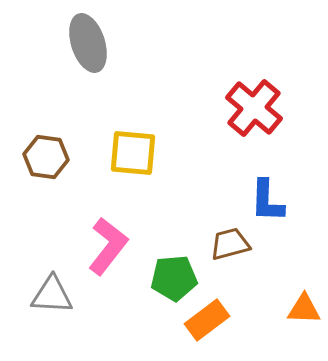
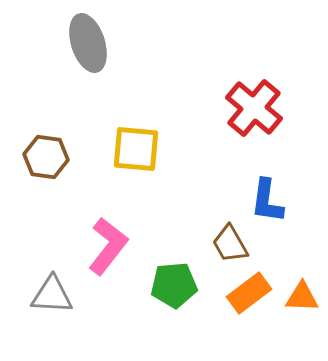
yellow square: moved 3 px right, 4 px up
blue L-shape: rotated 6 degrees clockwise
brown trapezoid: rotated 105 degrees counterclockwise
green pentagon: moved 7 px down
orange triangle: moved 2 px left, 12 px up
orange rectangle: moved 42 px right, 27 px up
